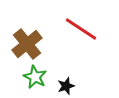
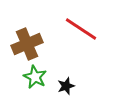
brown cross: rotated 16 degrees clockwise
